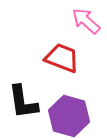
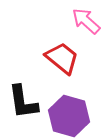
red trapezoid: rotated 18 degrees clockwise
